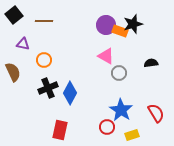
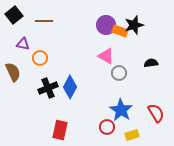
black star: moved 1 px right, 1 px down
orange circle: moved 4 px left, 2 px up
blue diamond: moved 6 px up
